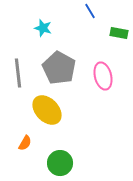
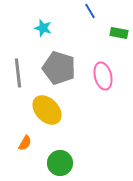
gray pentagon: rotated 12 degrees counterclockwise
